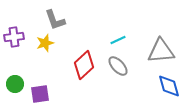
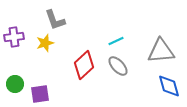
cyan line: moved 2 px left, 1 px down
